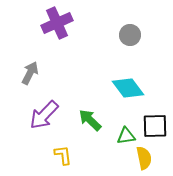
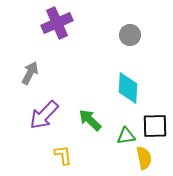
cyan diamond: rotated 40 degrees clockwise
